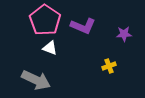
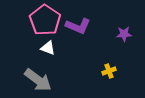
purple L-shape: moved 5 px left
white triangle: moved 2 px left
yellow cross: moved 5 px down
gray arrow: moved 2 px right; rotated 12 degrees clockwise
